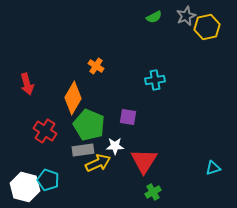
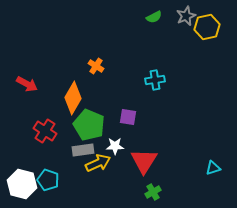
red arrow: rotated 45 degrees counterclockwise
white hexagon: moved 3 px left, 3 px up
